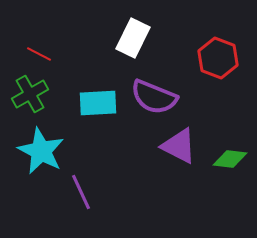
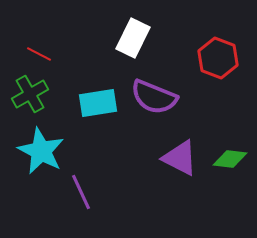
cyan rectangle: rotated 6 degrees counterclockwise
purple triangle: moved 1 px right, 12 px down
